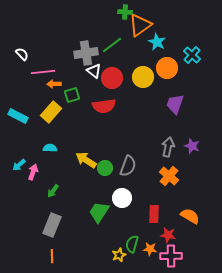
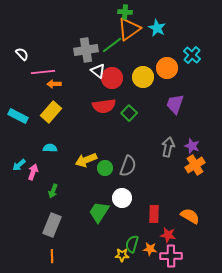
orange triangle: moved 11 px left, 4 px down
cyan star: moved 14 px up
gray cross: moved 3 px up
white triangle: moved 4 px right
green square: moved 57 px right, 18 px down; rotated 28 degrees counterclockwise
yellow arrow: rotated 55 degrees counterclockwise
orange cross: moved 26 px right, 11 px up; rotated 18 degrees clockwise
green arrow: rotated 16 degrees counterclockwise
yellow star: moved 3 px right; rotated 24 degrees clockwise
